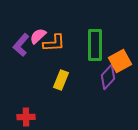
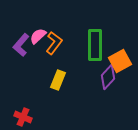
orange L-shape: rotated 50 degrees counterclockwise
yellow rectangle: moved 3 px left
red cross: moved 3 px left; rotated 24 degrees clockwise
